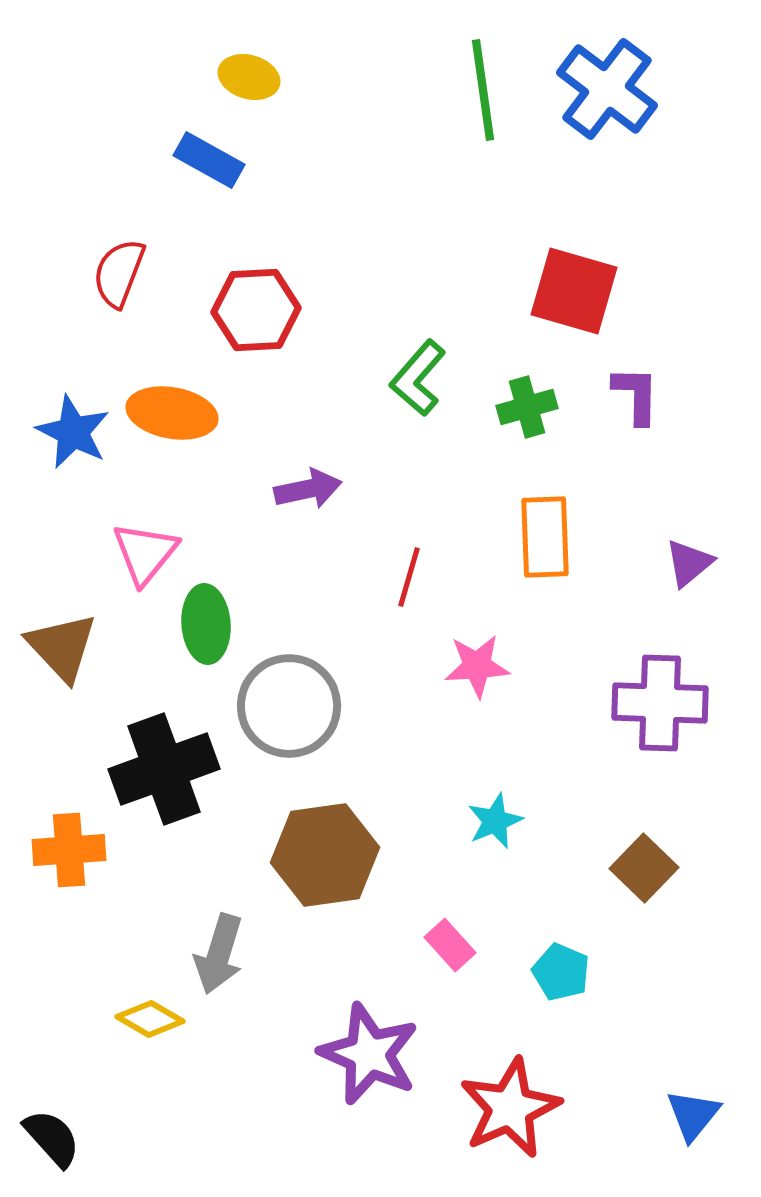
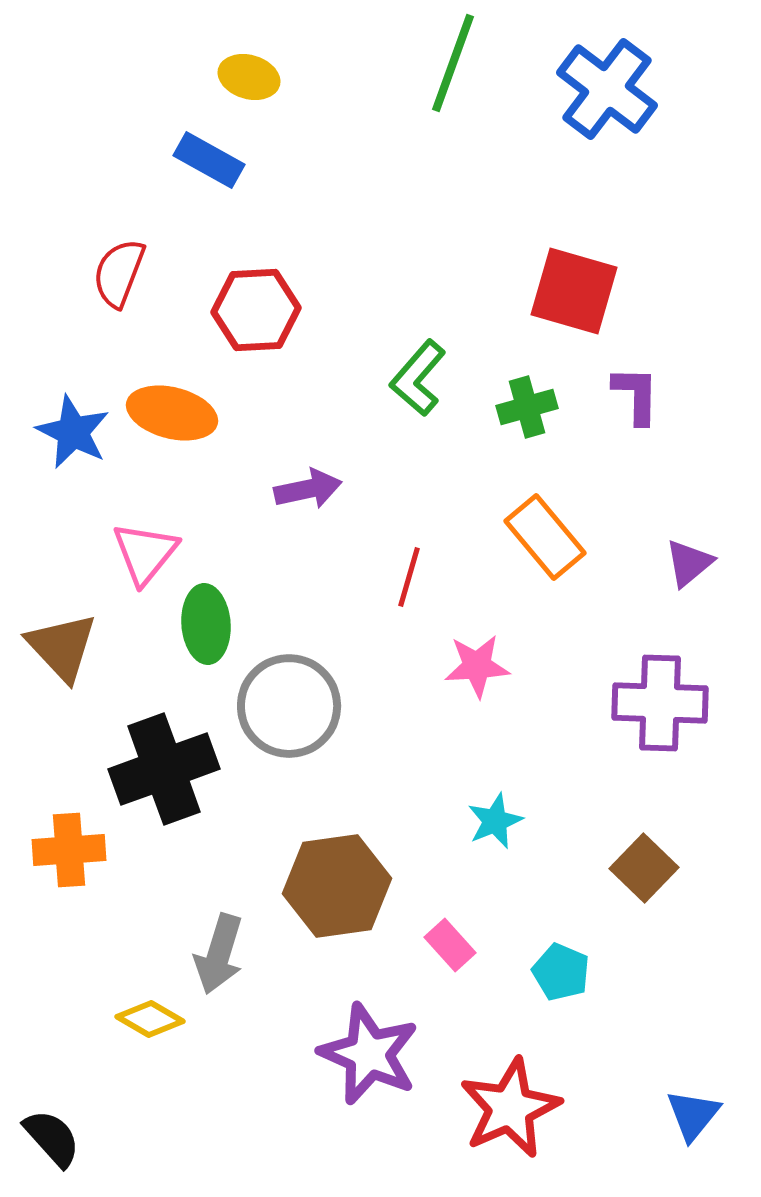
green line: moved 30 px left, 27 px up; rotated 28 degrees clockwise
orange ellipse: rotated 4 degrees clockwise
orange rectangle: rotated 38 degrees counterclockwise
brown hexagon: moved 12 px right, 31 px down
